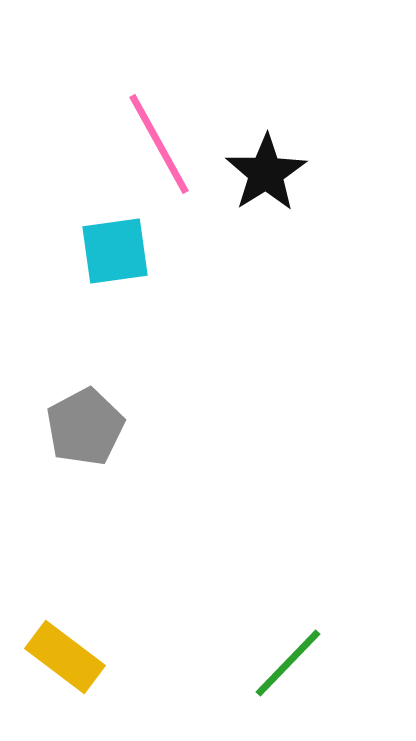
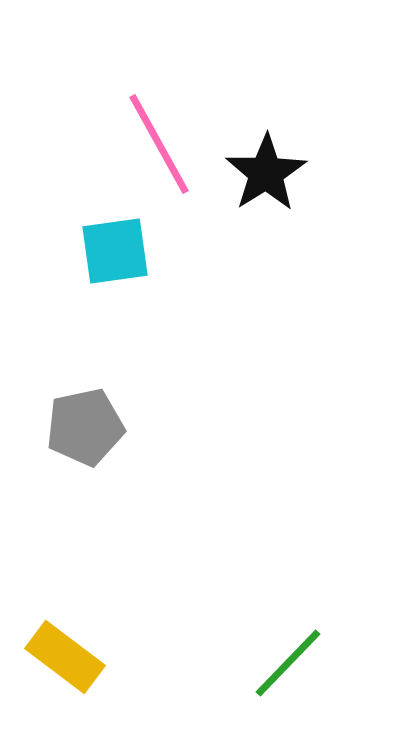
gray pentagon: rotated 16 degrees clockwise
